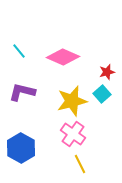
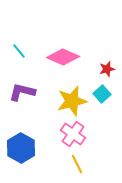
red star: moved 3 px up
yellow line: moved 3 px left
